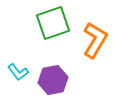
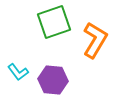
green square: moved 1 px right, 1 px up
purple hexagon: rotated 16 degrees clockwise
